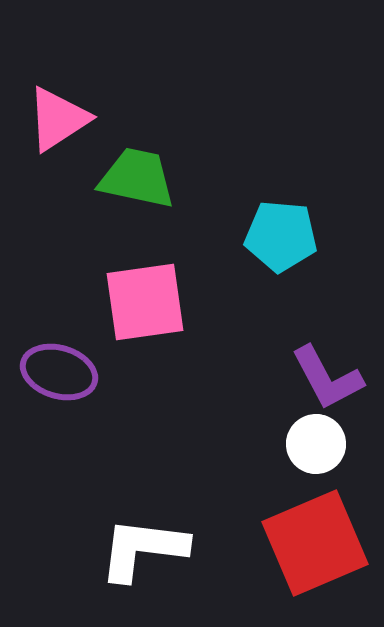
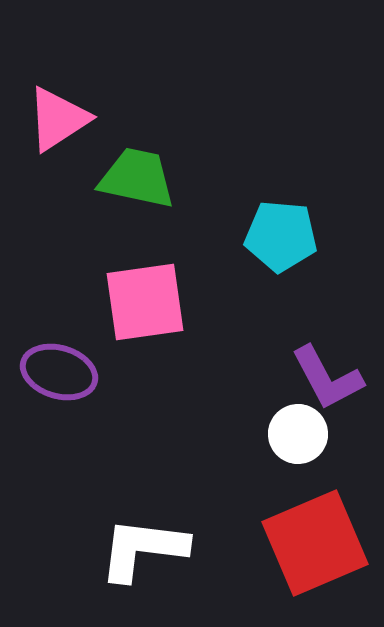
white circle: moved 18 px left, 10 px up
